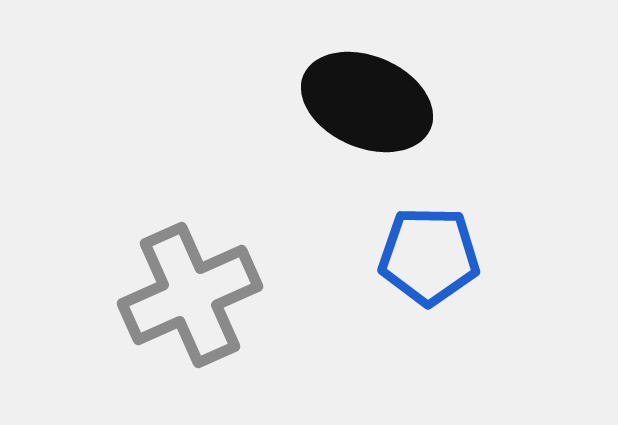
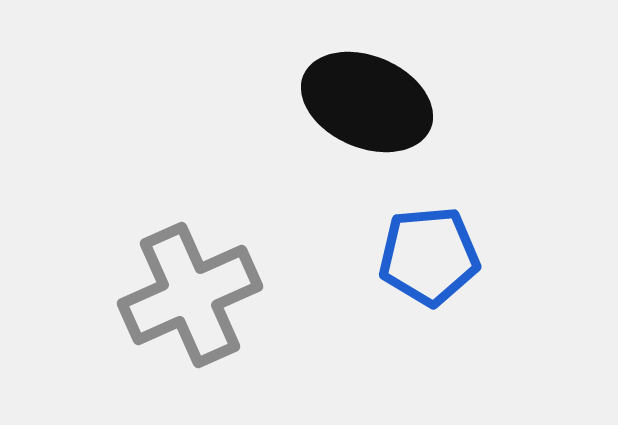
blue pentagon: rotated 6 degrees counterclockwise
